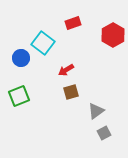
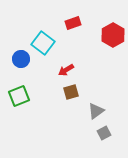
blue circle: moved 1 px down
